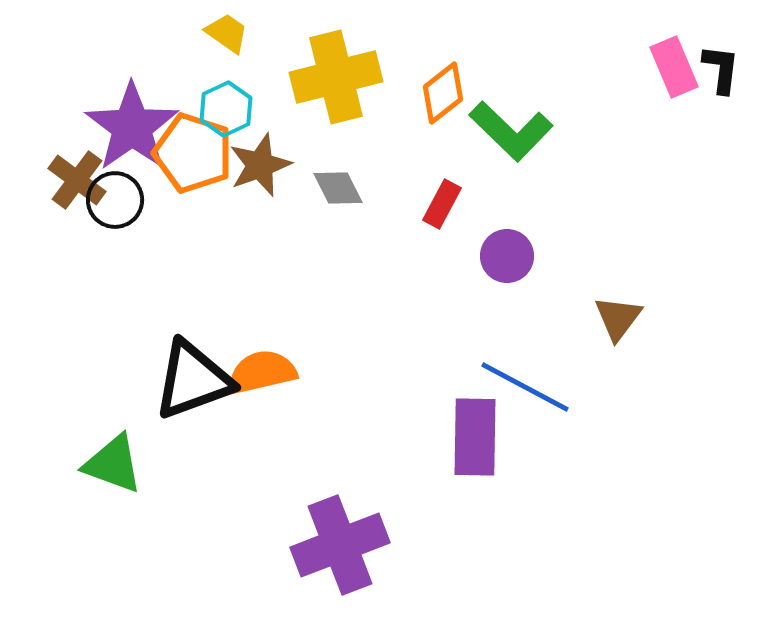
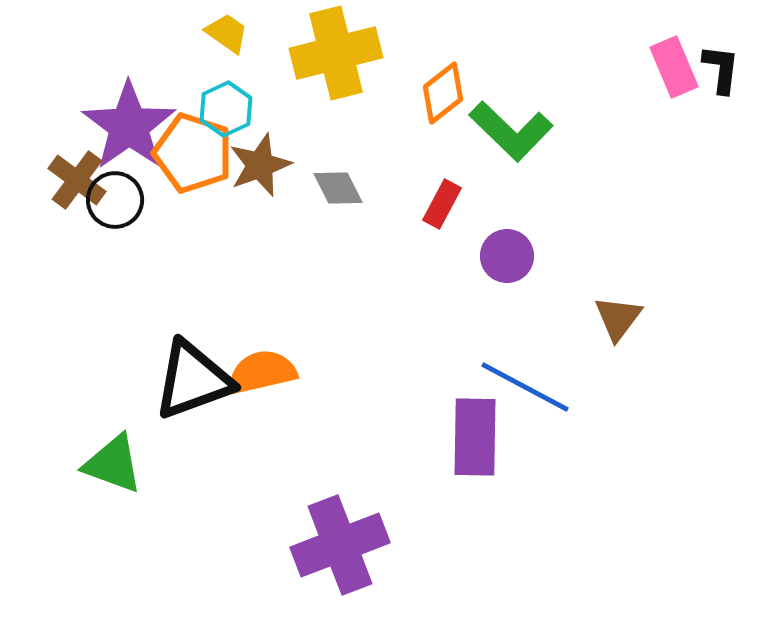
yellow cross: moved 24 px up
purple star: moved 3 px left, 1 px up
